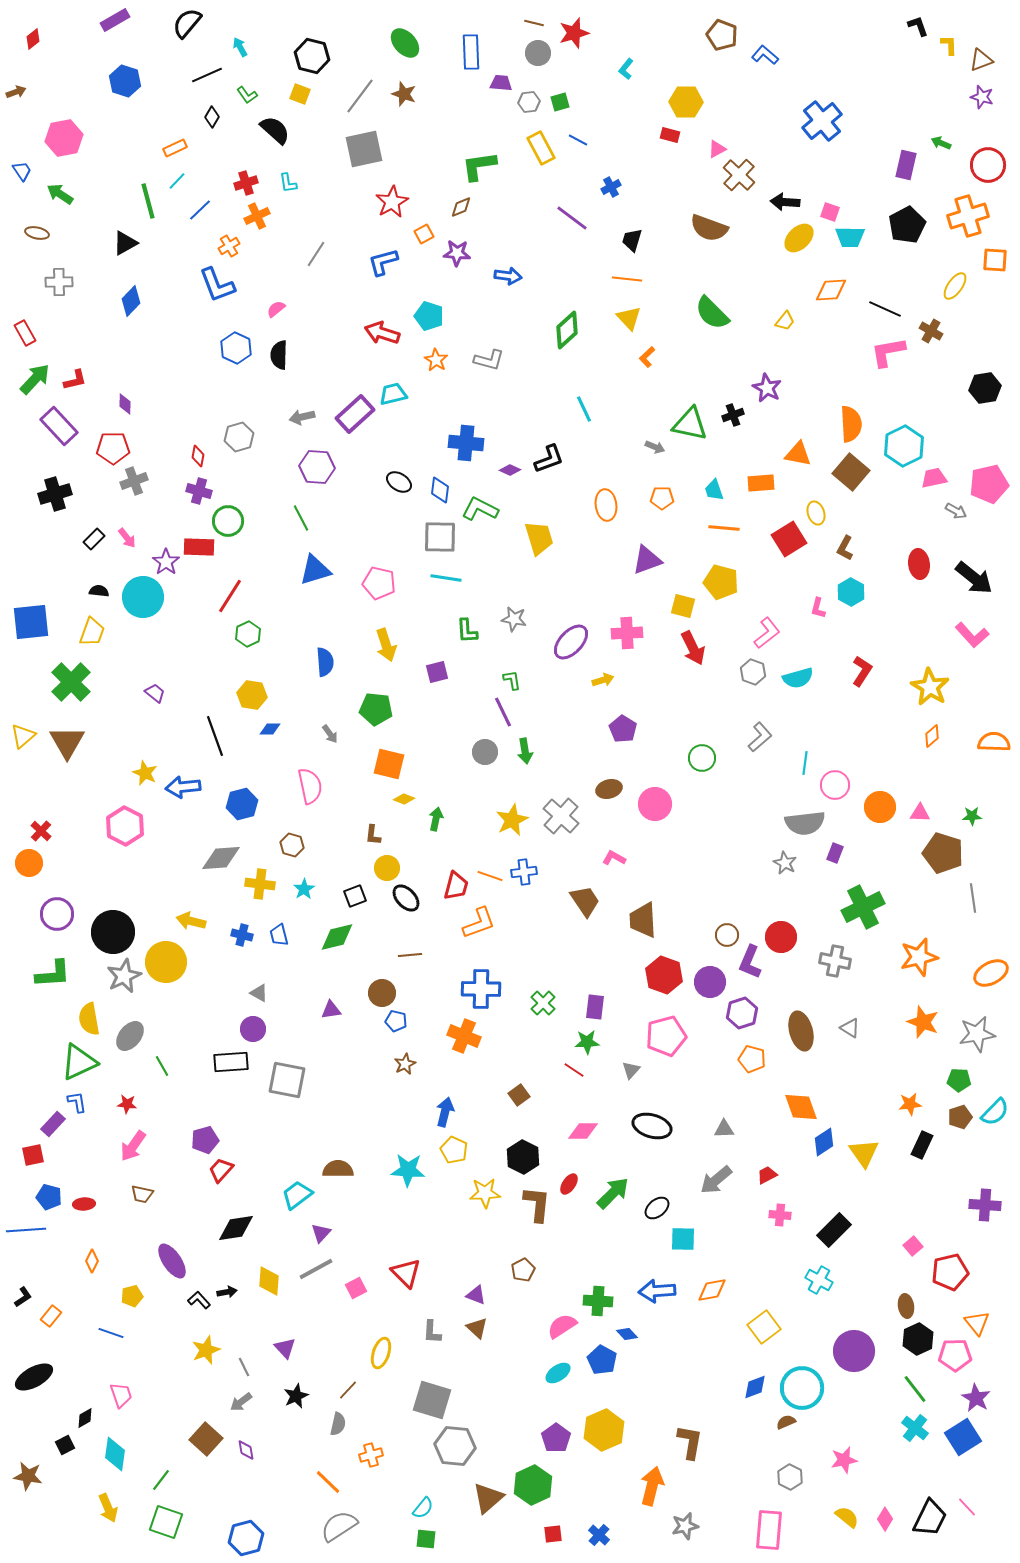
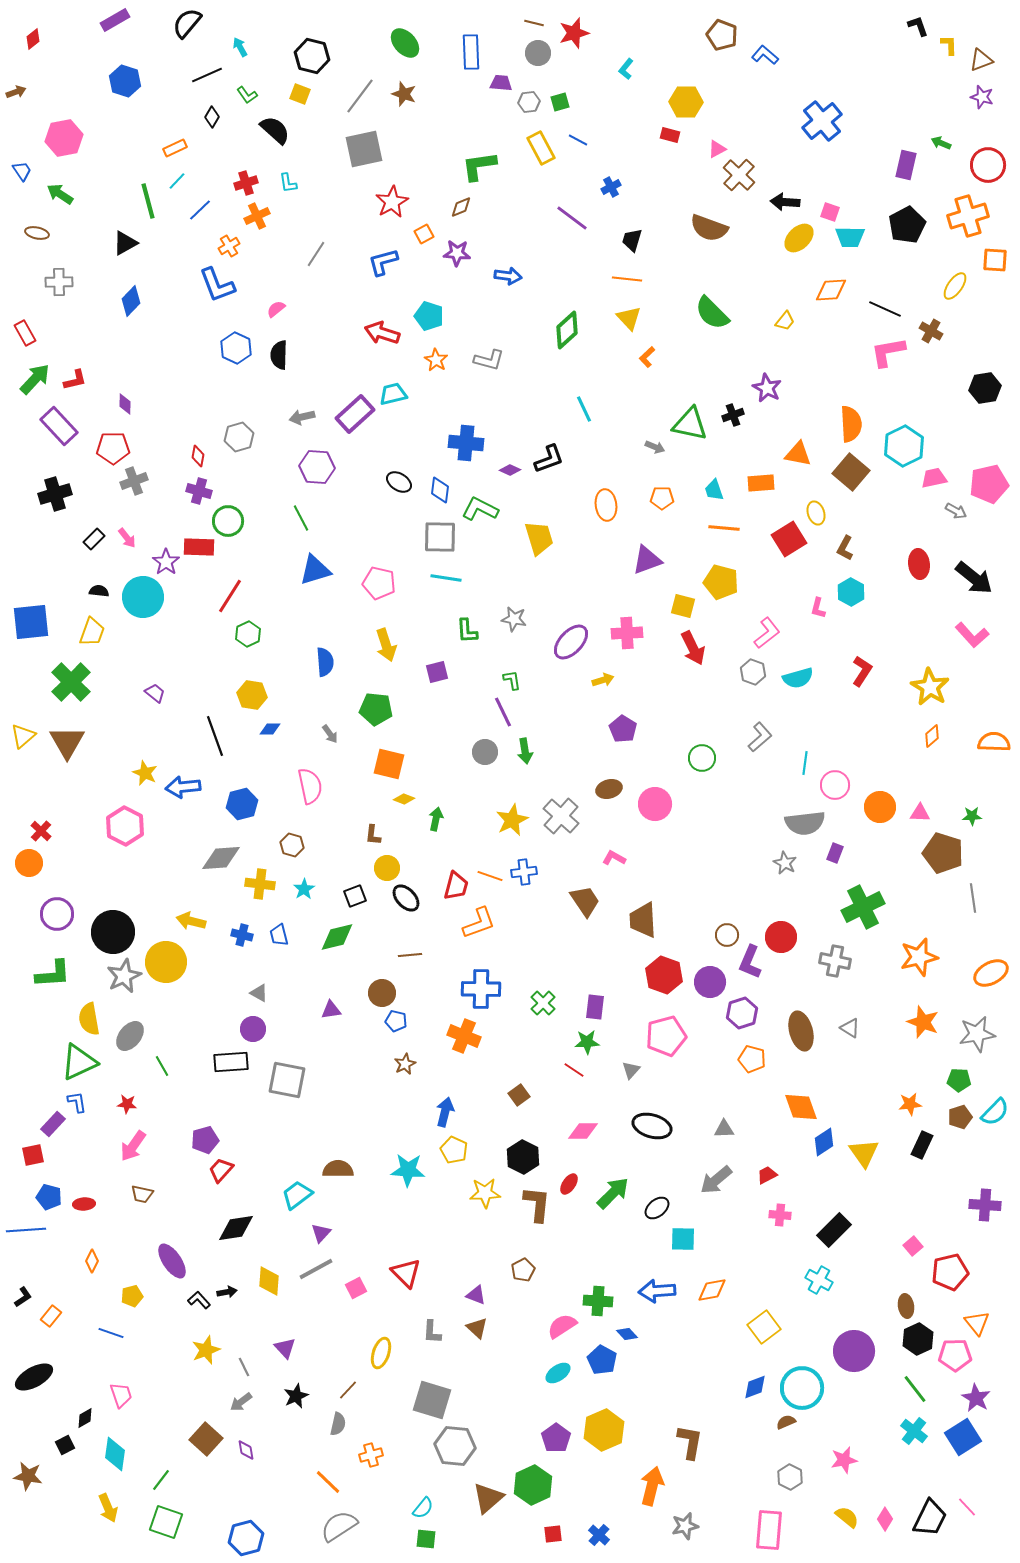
cyan cross at (915, 1428): moved 1 px left, 3 px down
